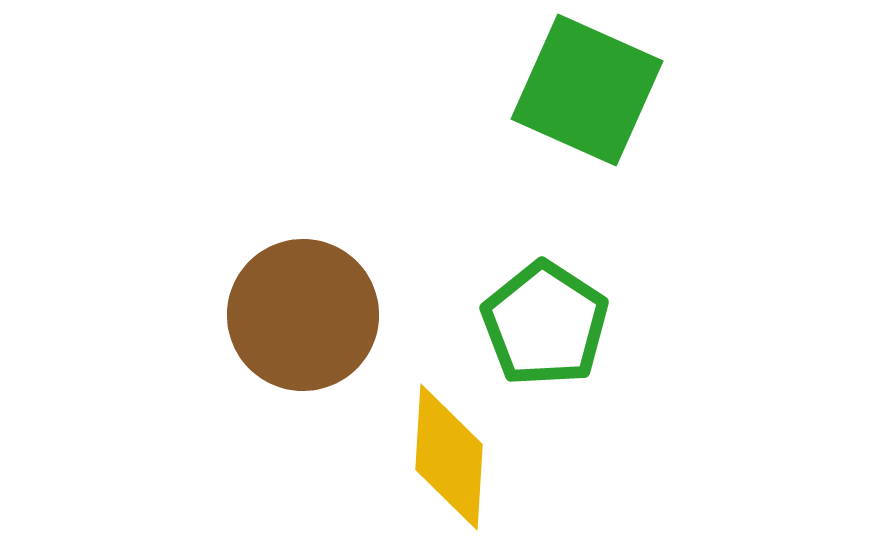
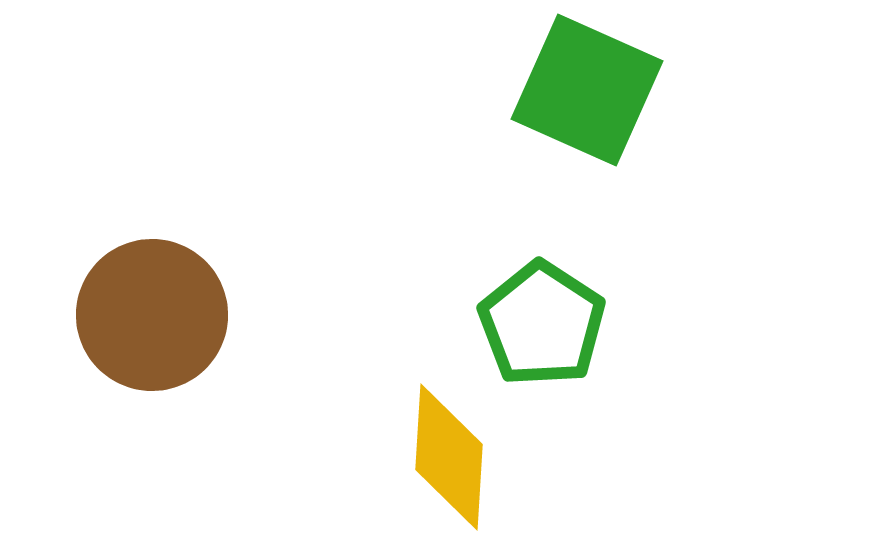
brown circle: moved 151 px left
green pentagon: moved 3 px left
